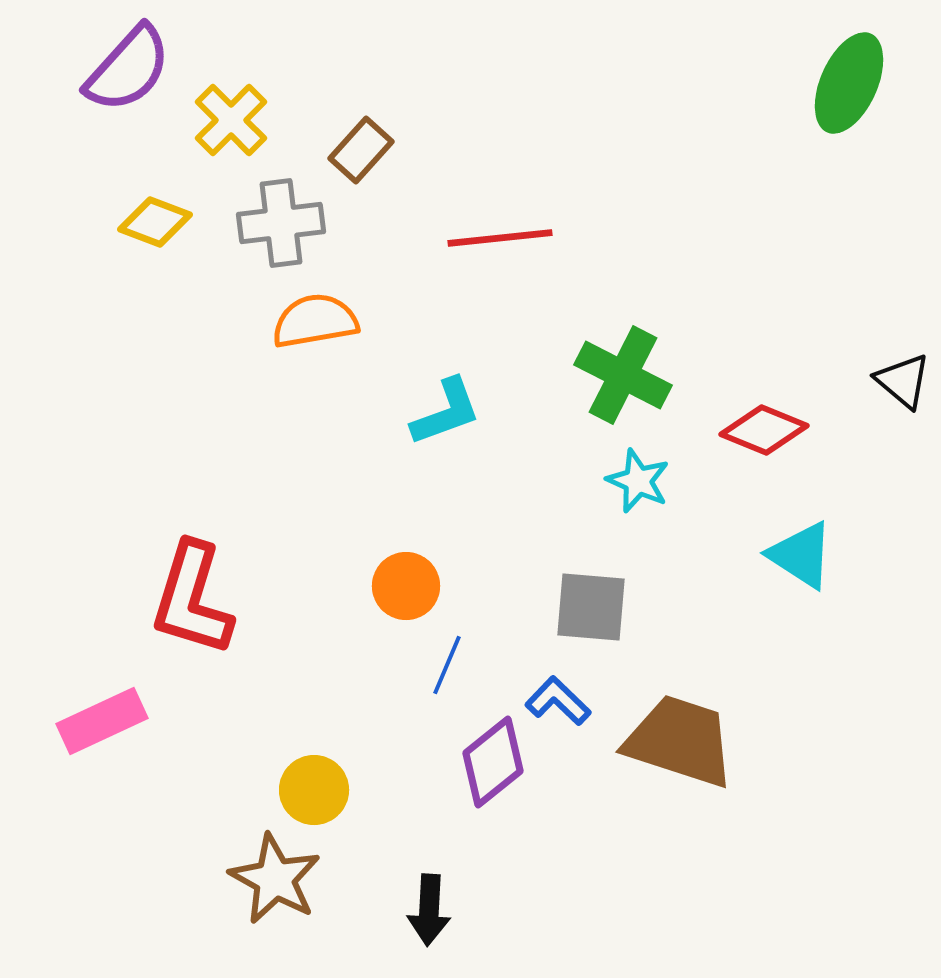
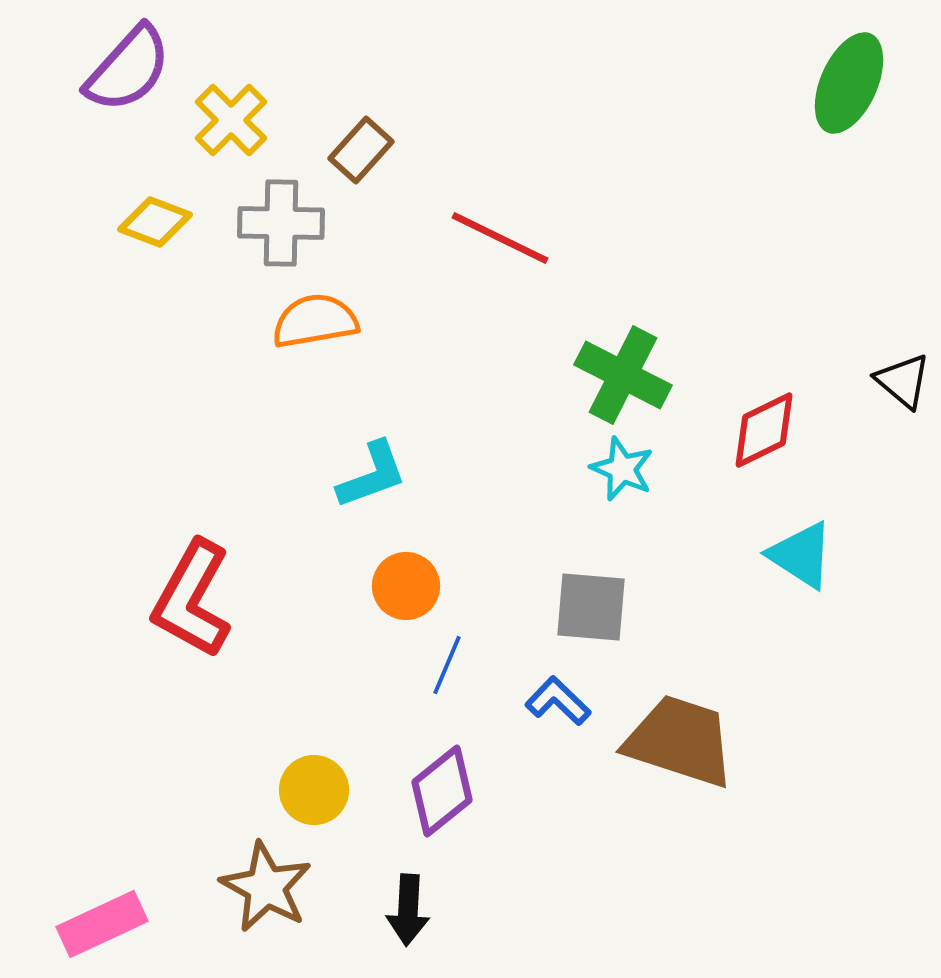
gray cross: rotated 8 degrees clockwise
red line: rotated 32 degrees clockwise
cyan L-shape: moved 74 px left, 63 px down
red diamond: rotated 48 degrees counterclockwise
cyan star: moved 16 px left, 12 px up
red L-shape: rotated 12 degrees clockwise
pink rectangle: moved 203 px down
purple diamond: moved 51 px left, 29 px down
brown star: moved 9 px left, 8 px down
black arrow: moved 21 px left
